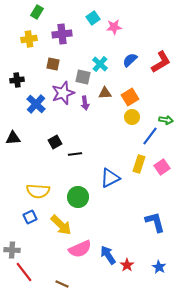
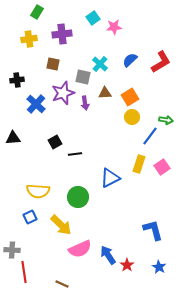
blue L-shape: moved 2 px left, 8 px down
red line: rotated 30 degrees clockwise
